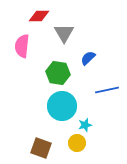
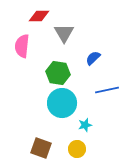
blue semicircle: moved 5 px right
cyan circle: moved 3 px up
yellow circle: moved 6 px down
